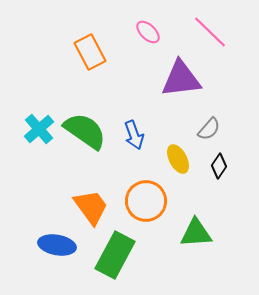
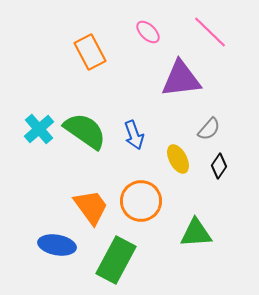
orange circle: moved 5 px left
green rectangle: moved 1 px right, 5 px down
